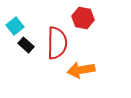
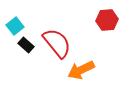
red hexagon: moved 24 px right, 2 px down; rotated 15 degrees counterclockwise
red semicircle: rotated 40 degrees counterclockwise
orange arrow: rotated 16 degrees counterclockwise
